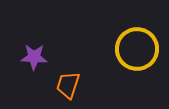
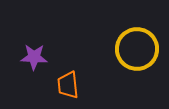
orange trapezoid: rotated 24 degrees counterclockwise
